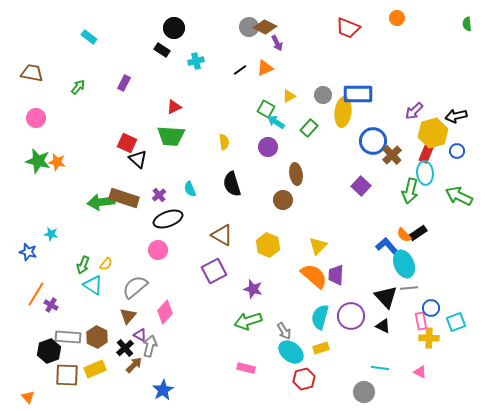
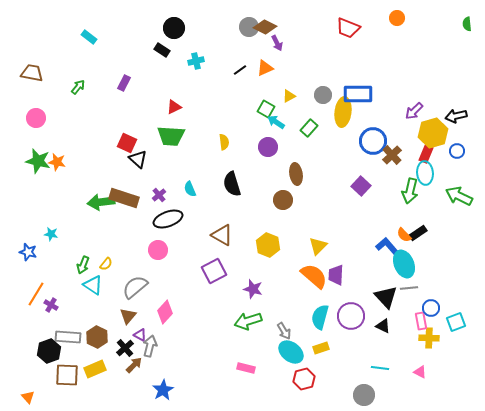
gray circle at (364, 392): moved 3 px down
